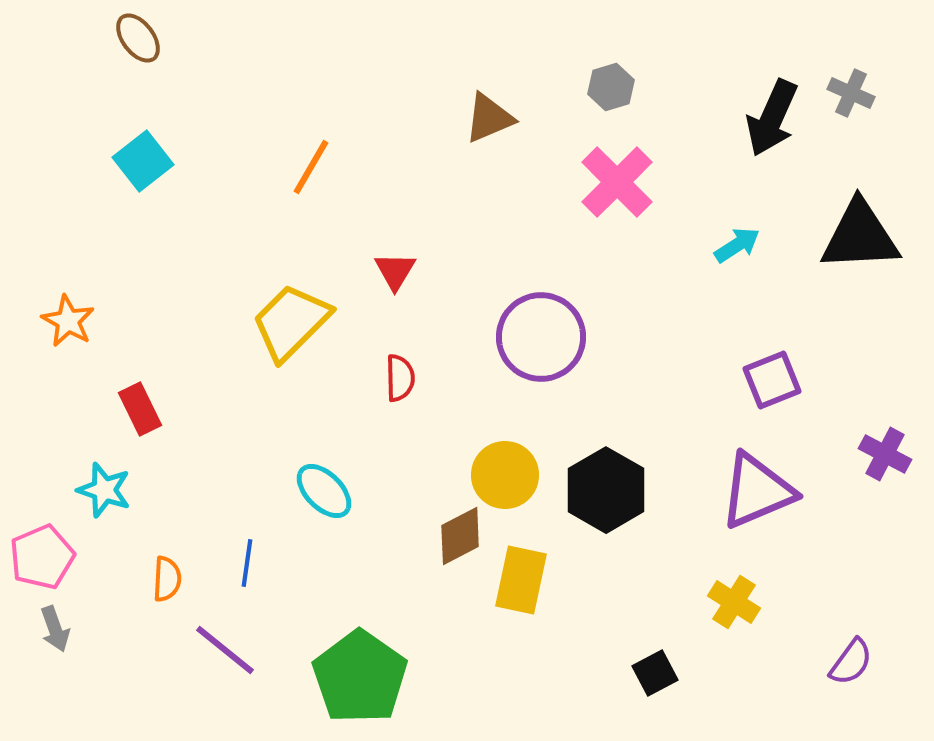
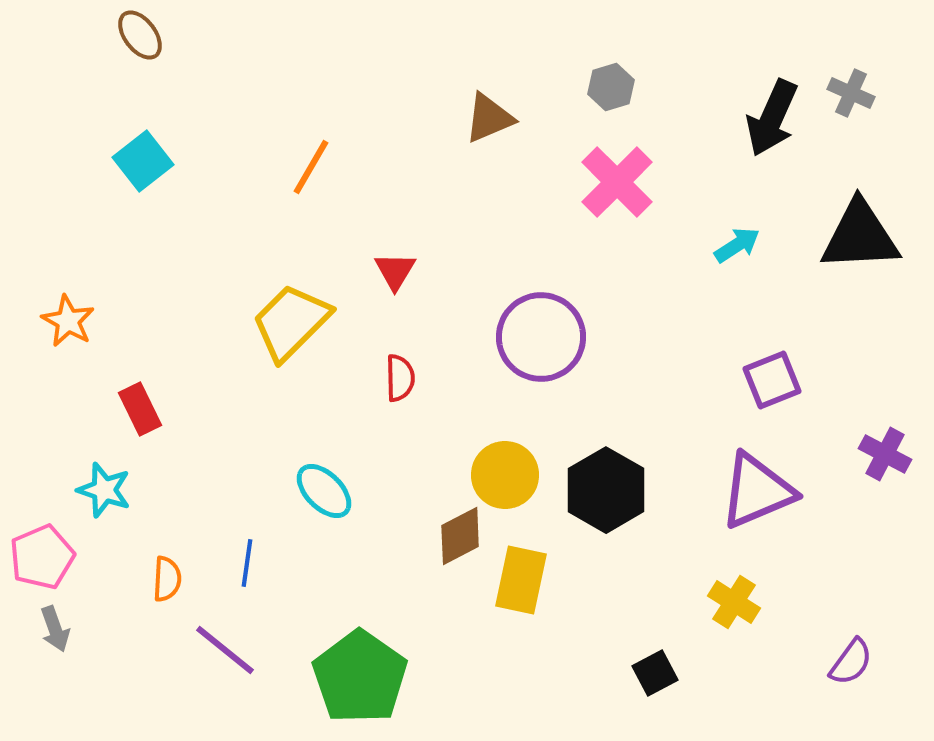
brown ellipse: moved 2 px right, 3 px up
